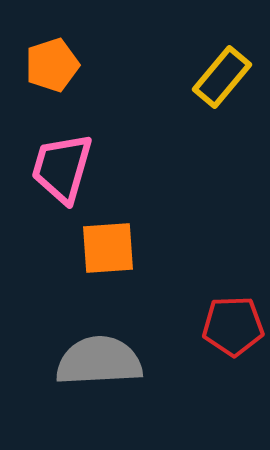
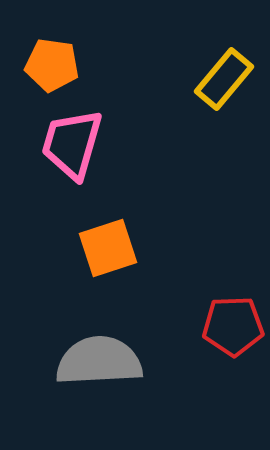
orange pentagon: rotated 26 degrees clockwise
yellow rectangle: moved 2 px right, 2 px down
pink trapezoid: moved 10 px right, 24 px up
orange square: rotated 14 degrees counterclockwise
